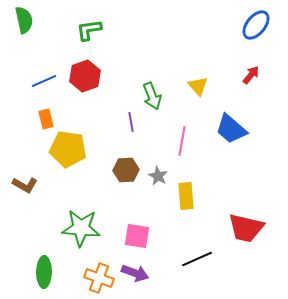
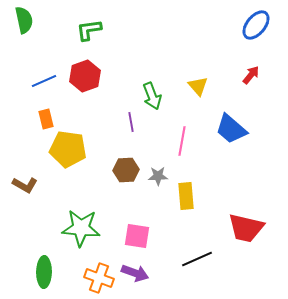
gray star: rotated 30 degrees counterclockwise
